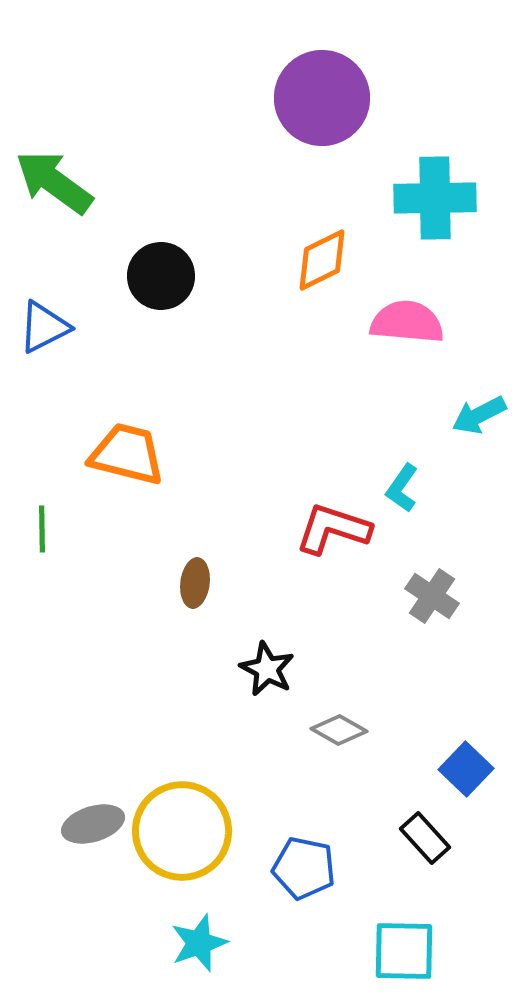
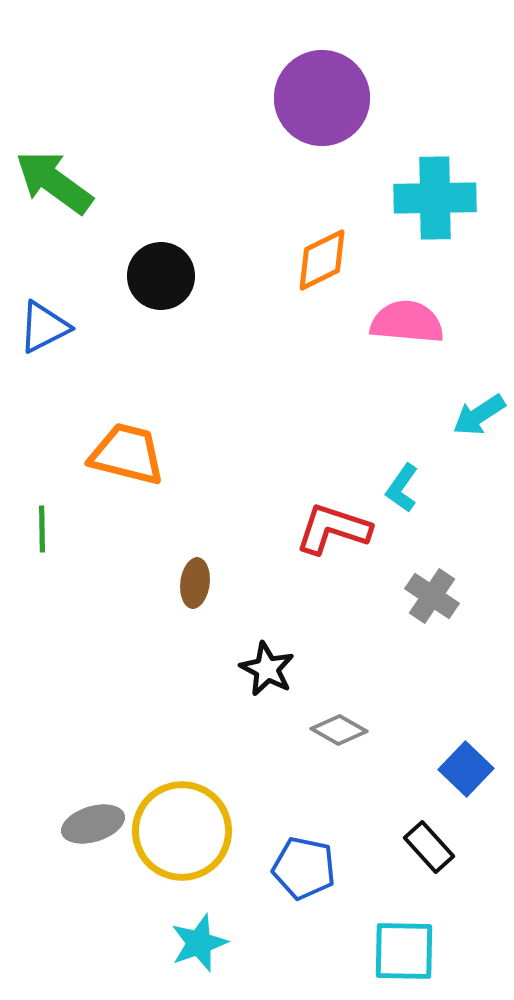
cyan arrow: rotated 6 degrees counterclockwise
black rectangle: moved 4 px right, 9 px down
